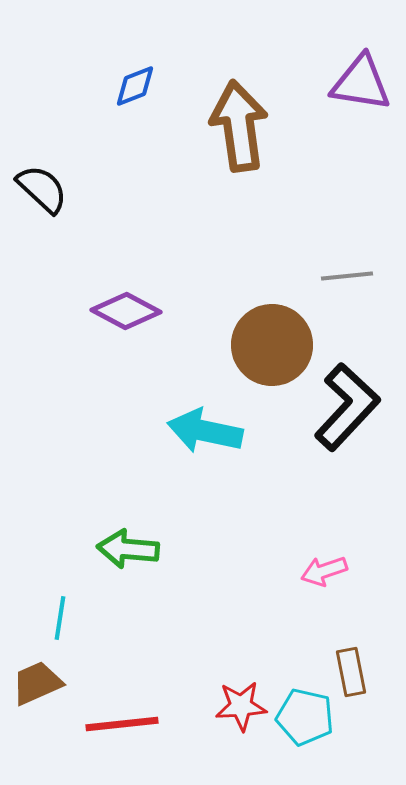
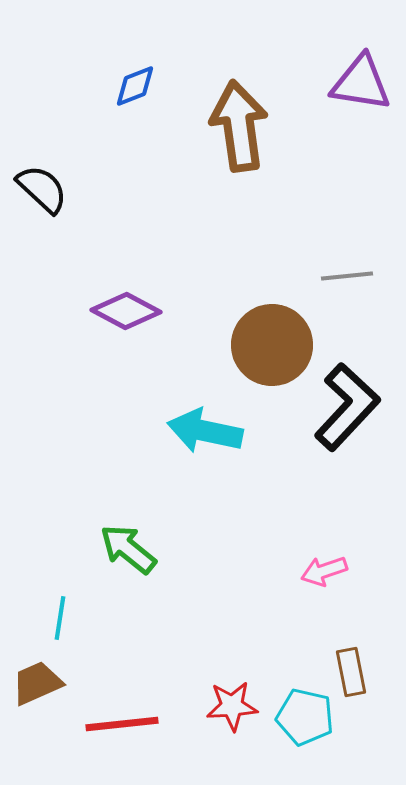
green arrow: rotated 34 degrees clockwise
red star: moved 9 px left
